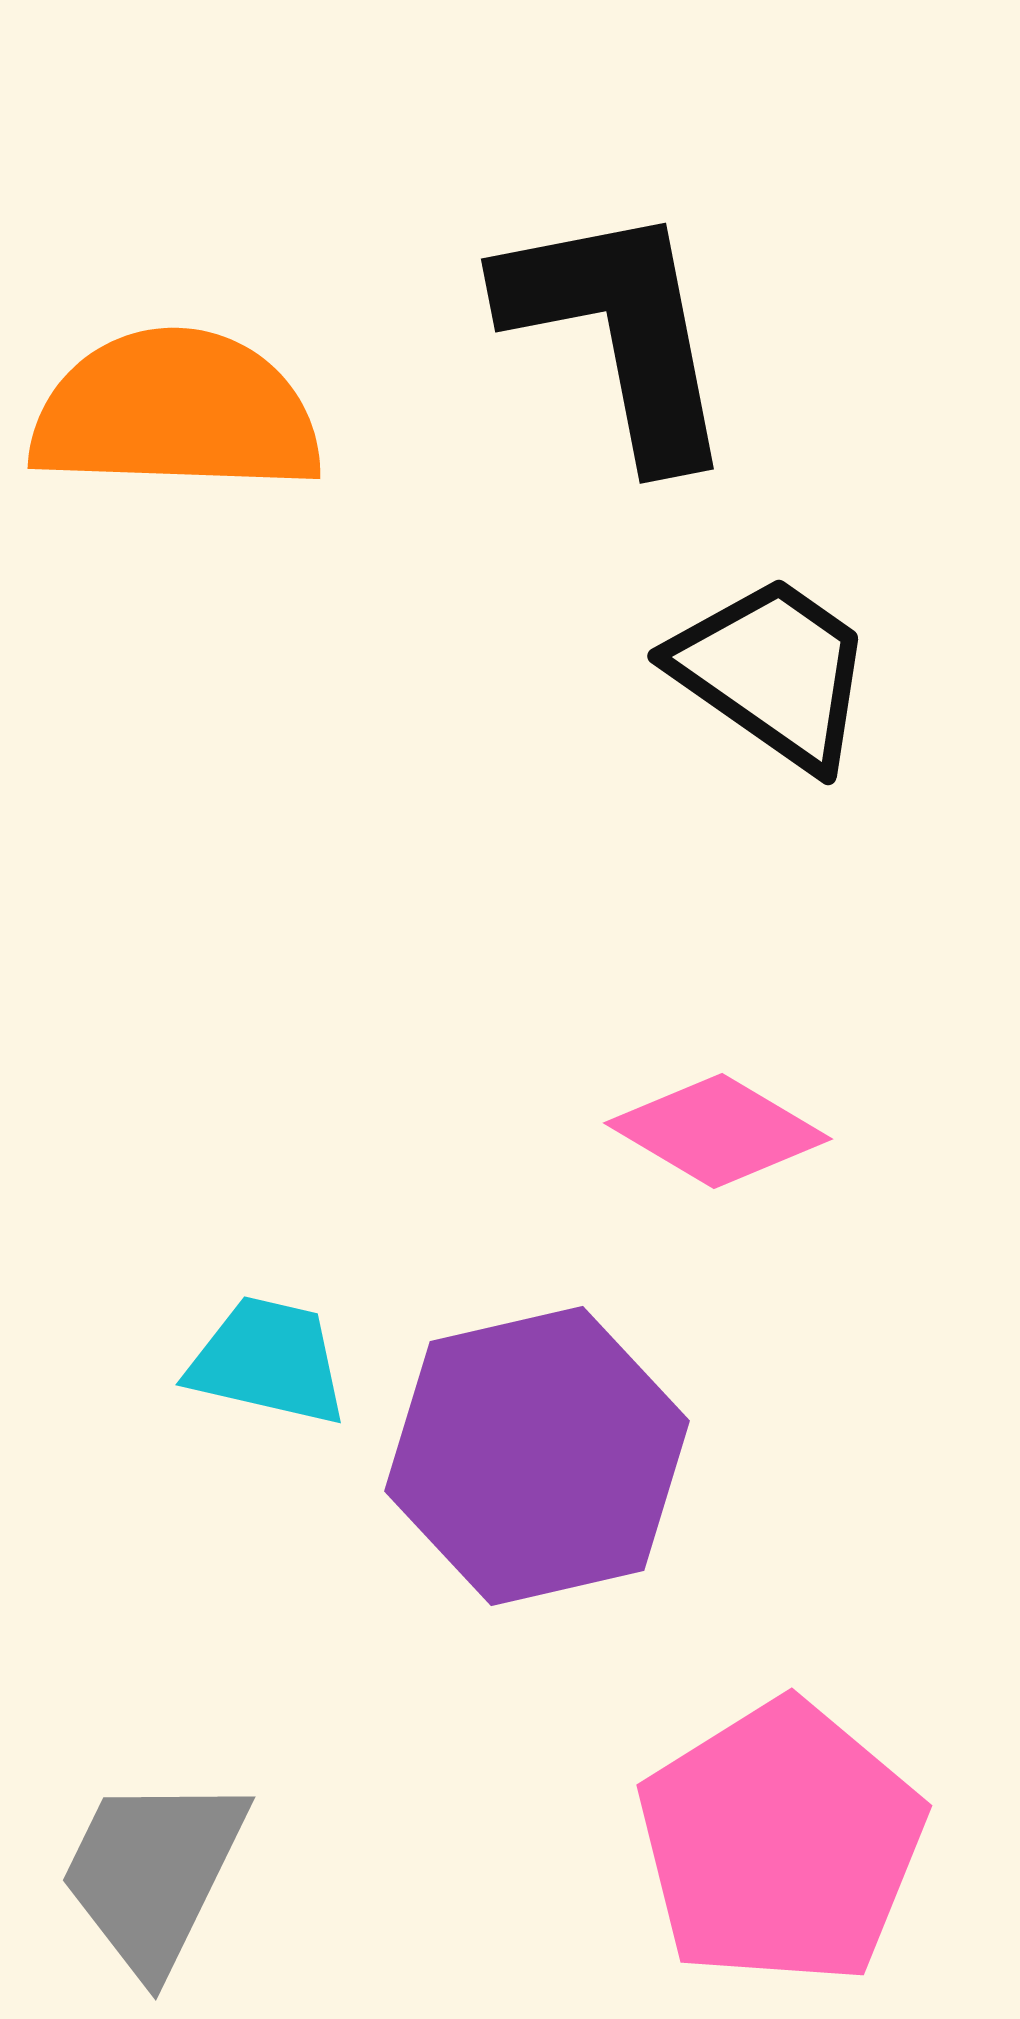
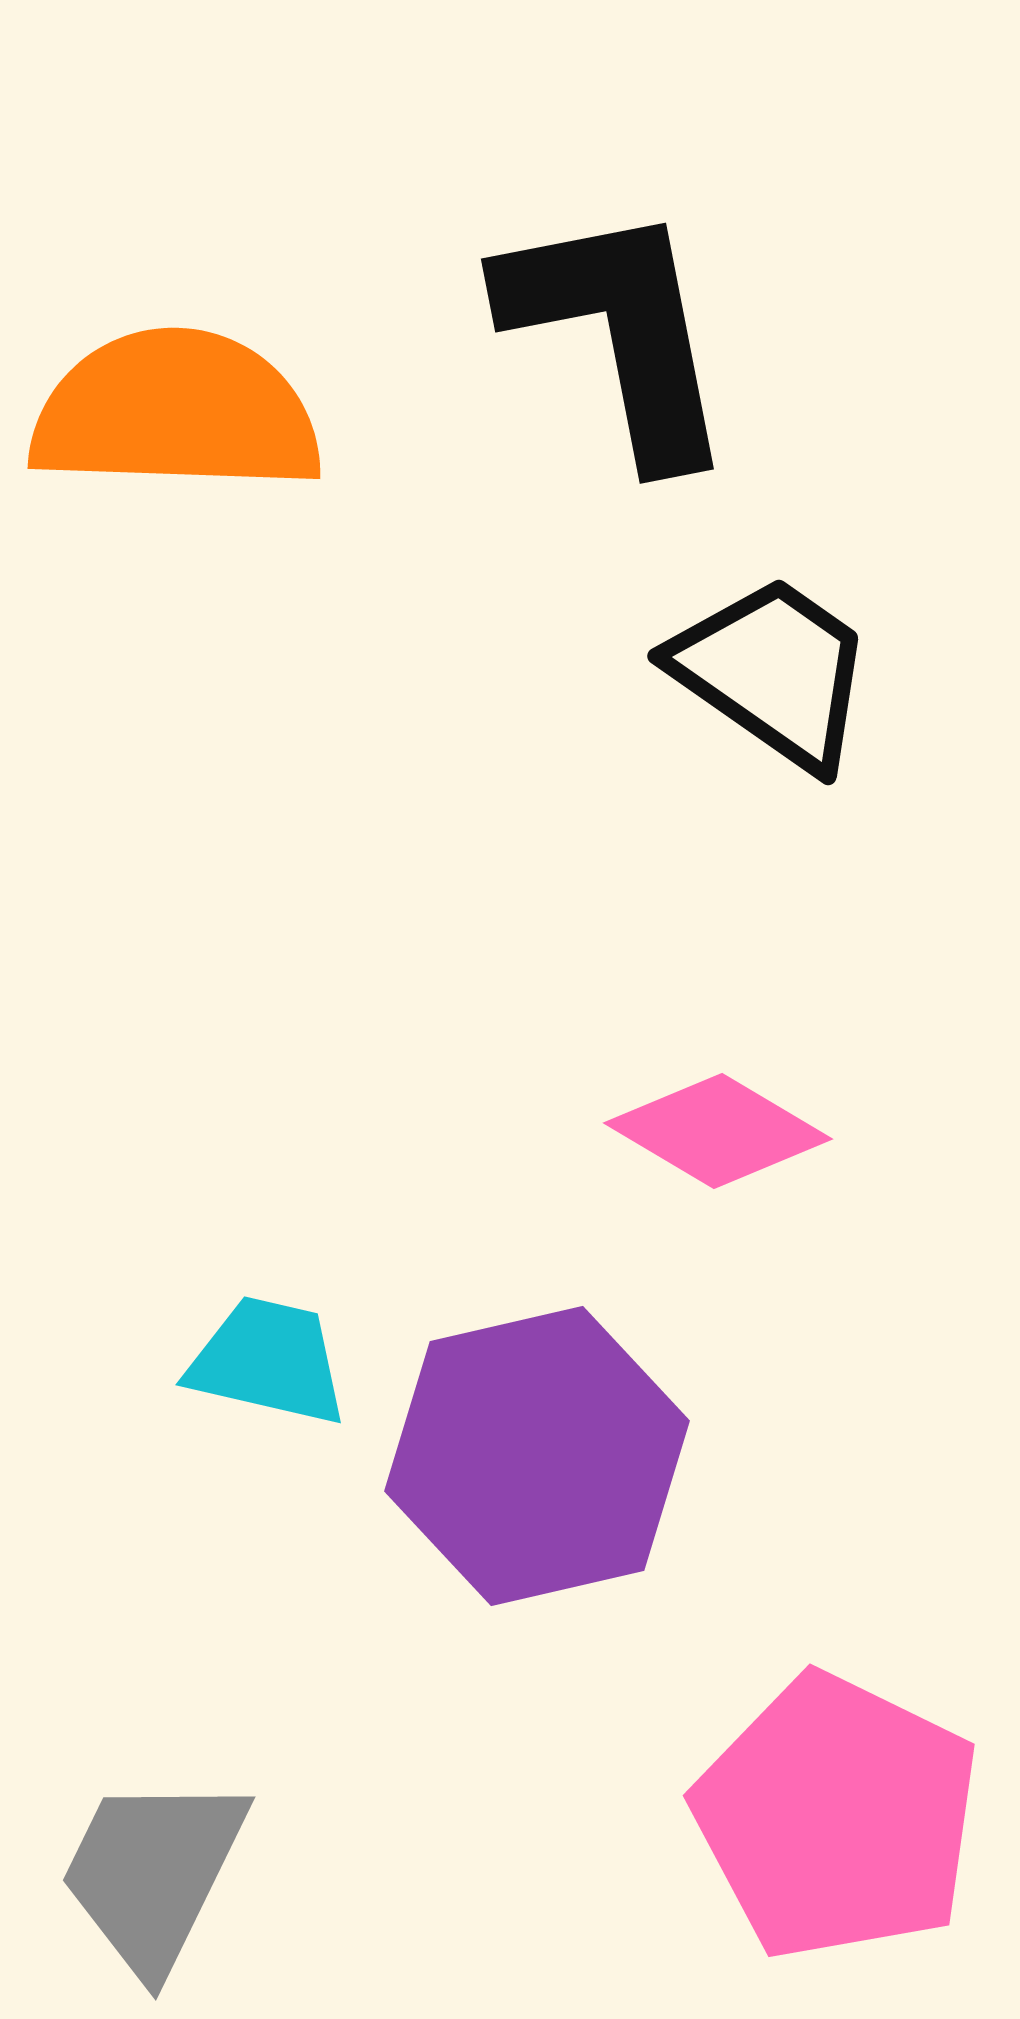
pink pentagon: moved 56 px right, 26 px up; rotated 14 degrees counterclockwise
